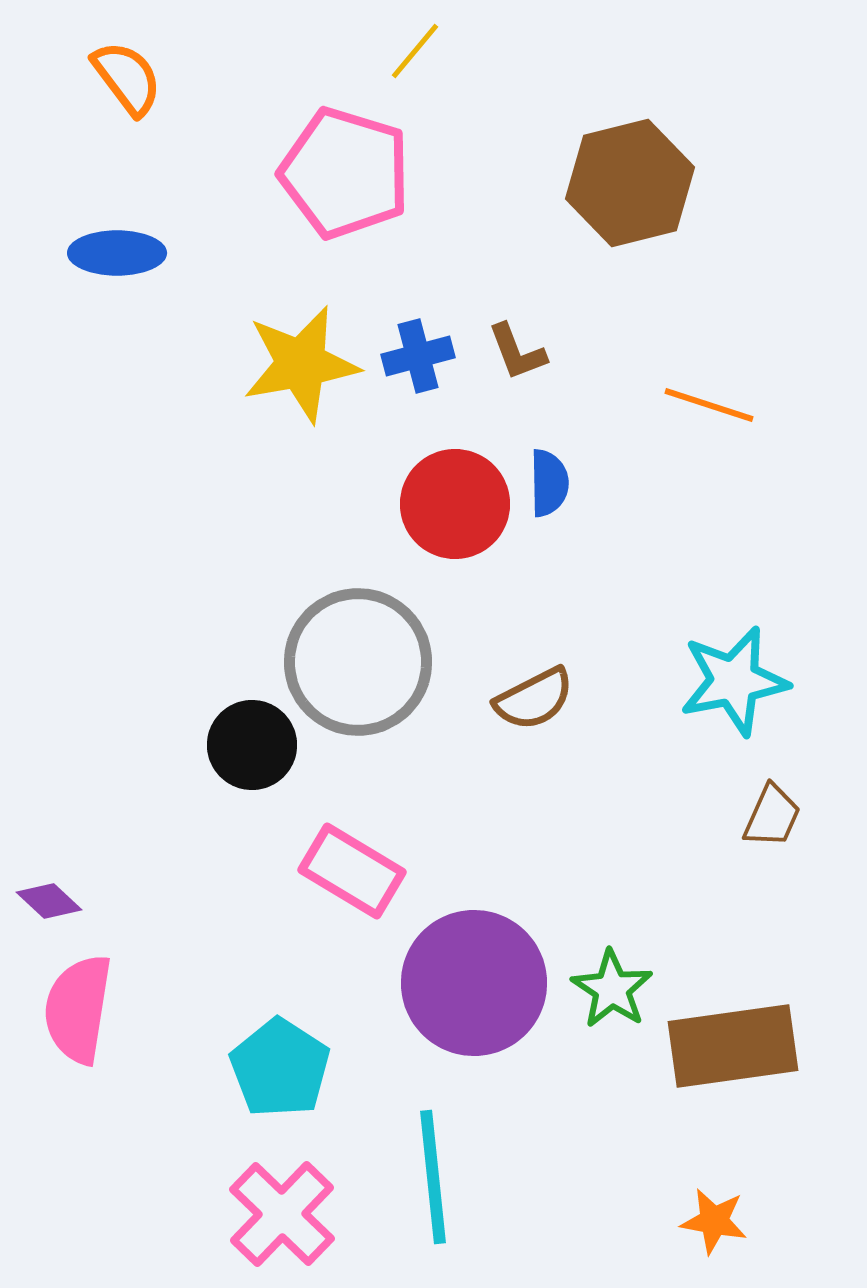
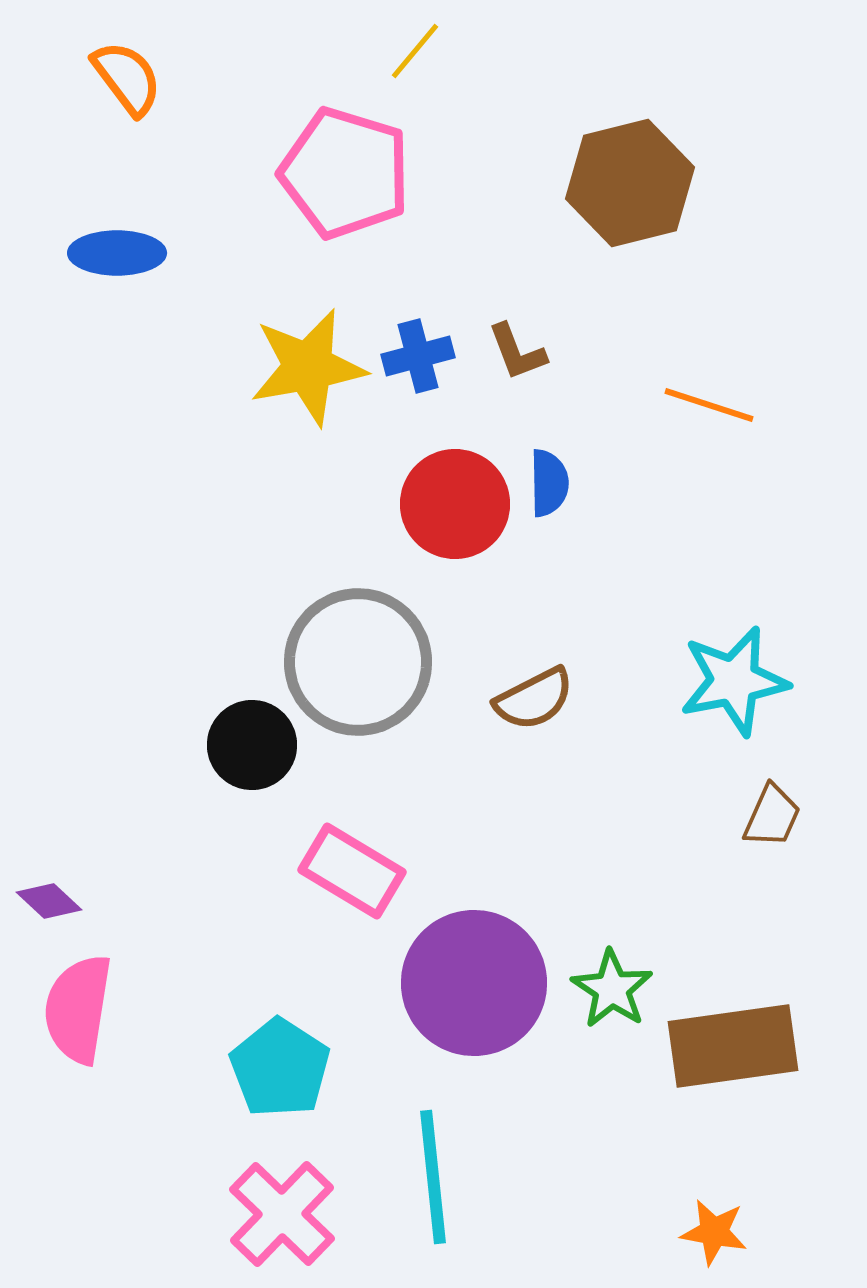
yellow star: moved 7 px right, 3 px down
orange star: moved 11 px down
